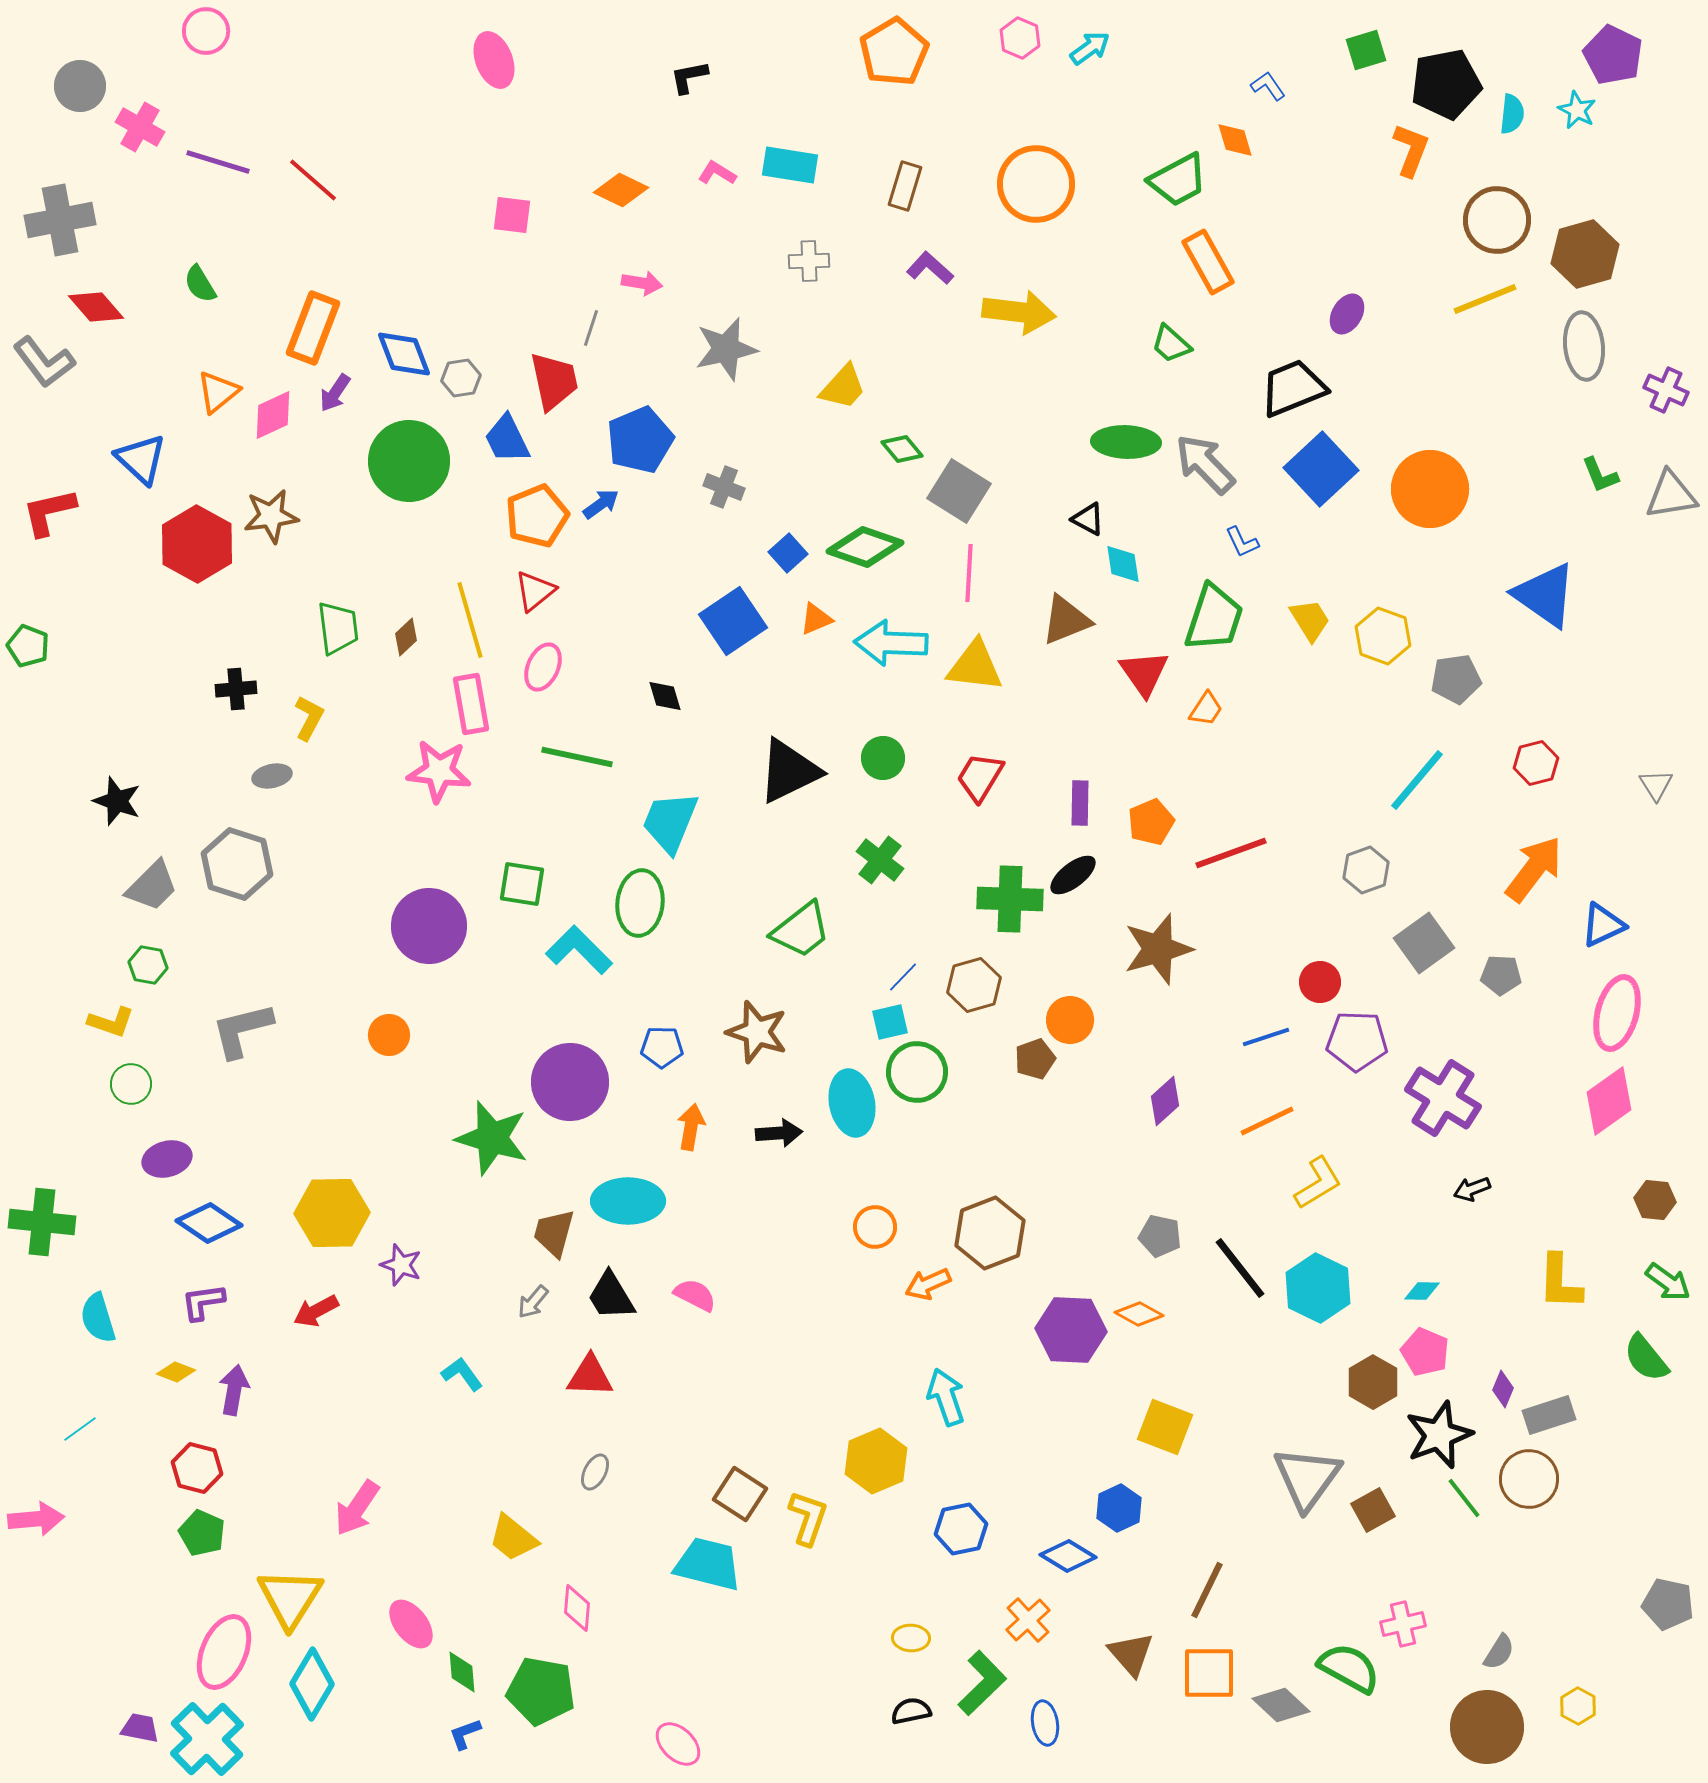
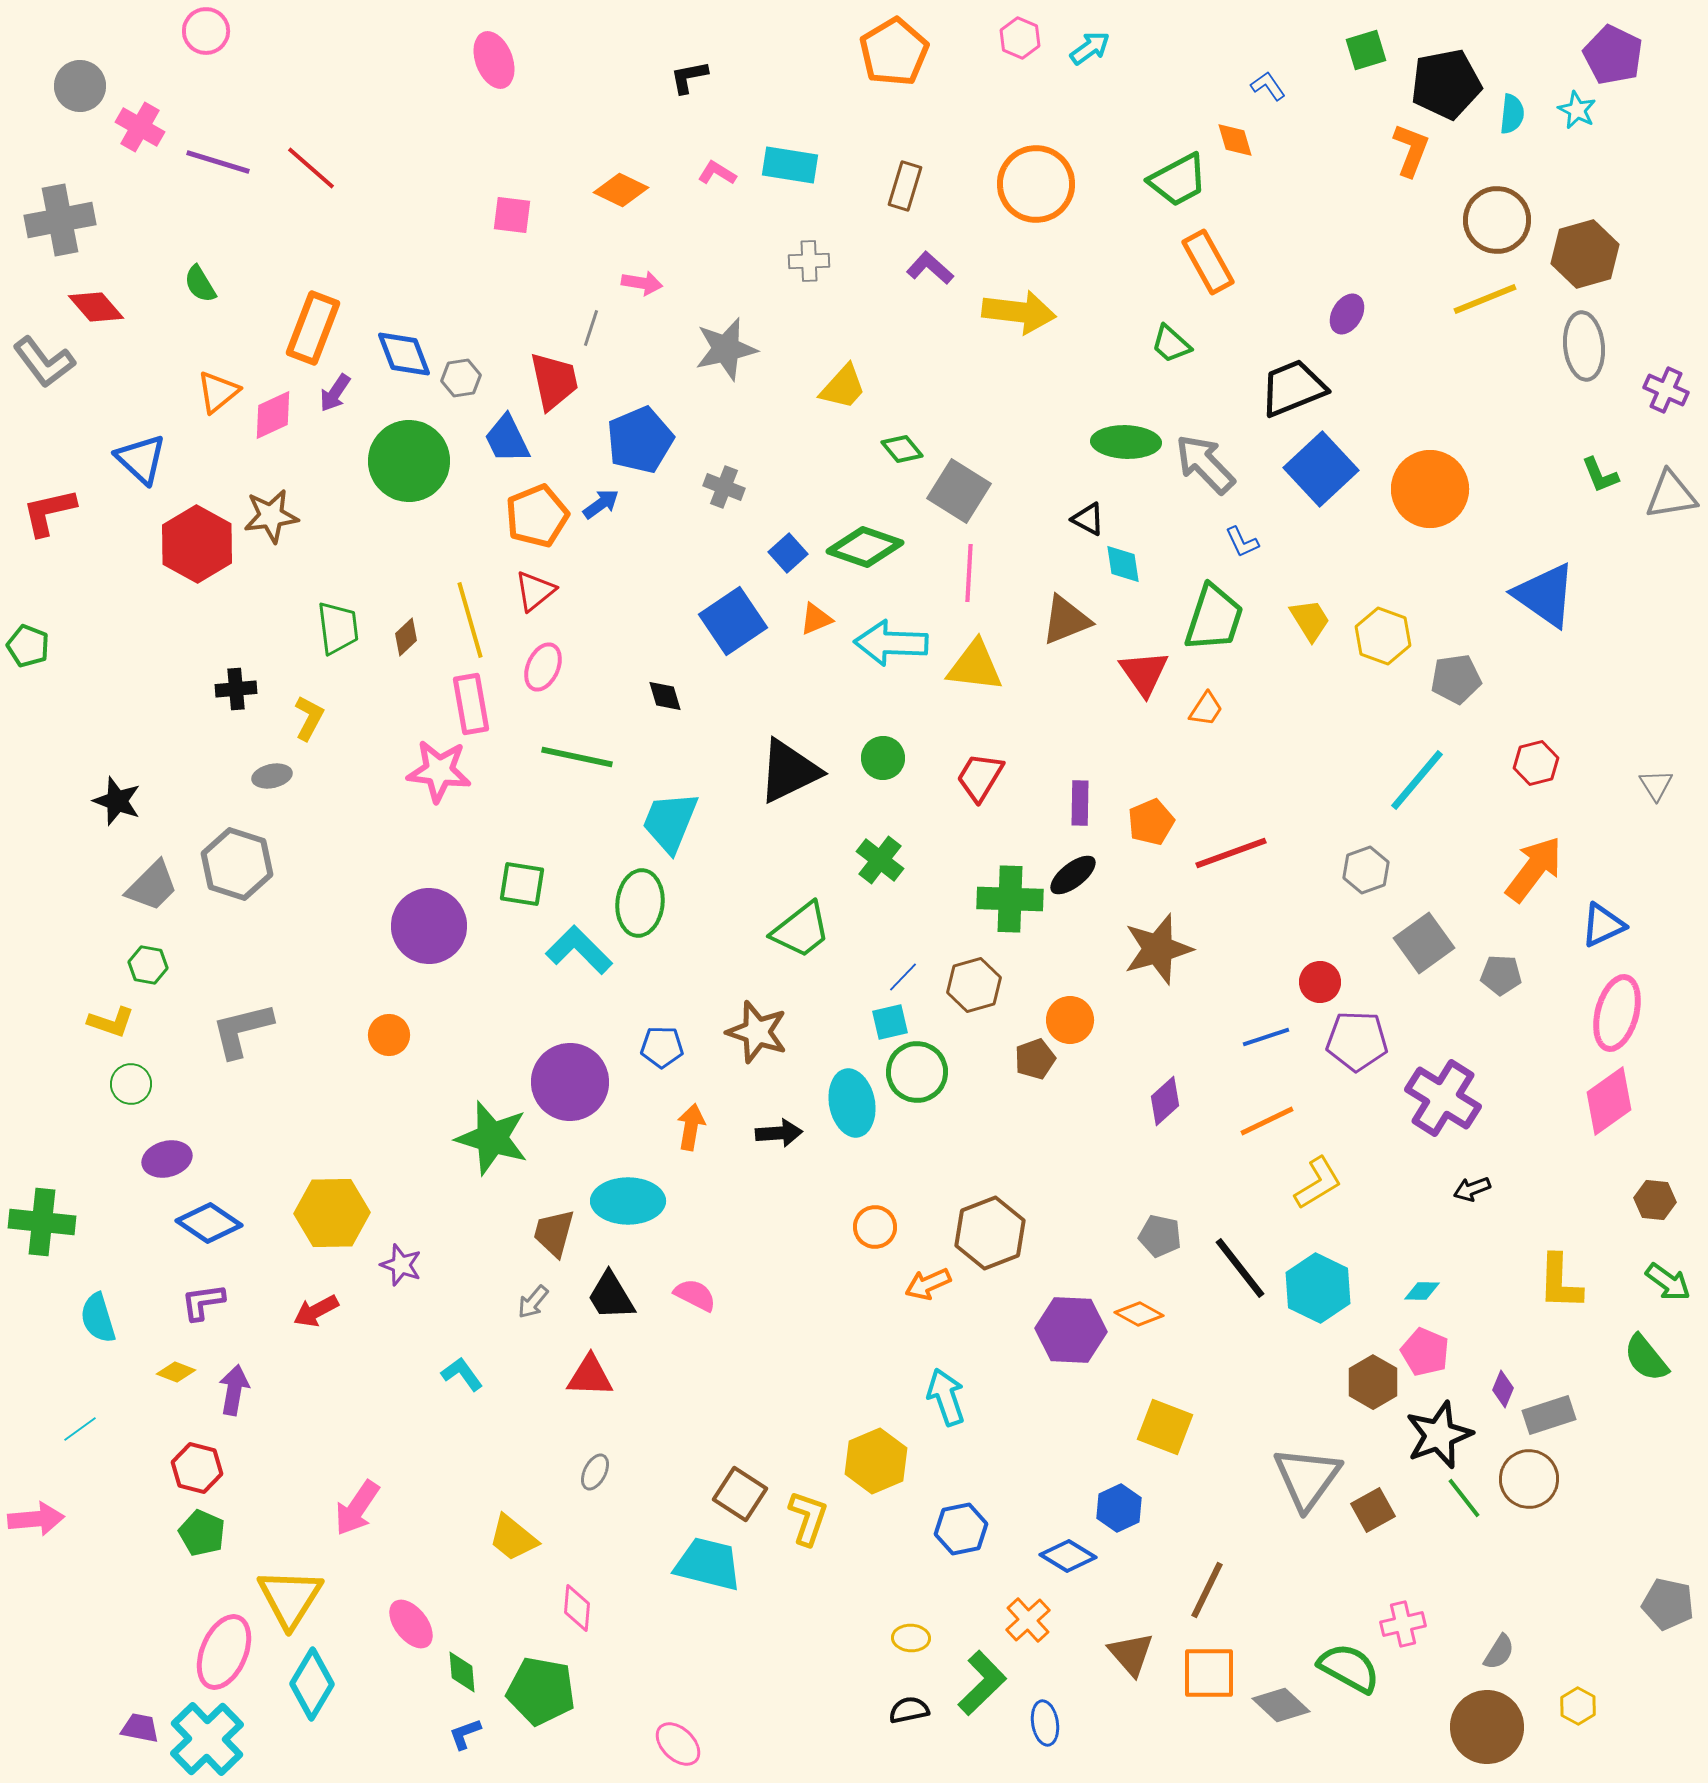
red line at (313, 180): moved 2 px left, 12 px up
black semicircle at (911, 1711): moved 2 px left, 1 px up
